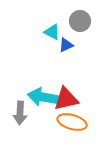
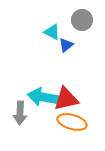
gray circle: moved 2 px right, 1 px up
blue triangle: rotated 14 degrees counterclockwise
